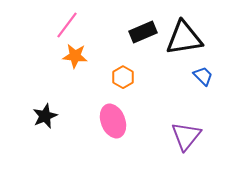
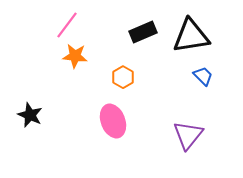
black triangle: moved 7 px right, 2 px up
black star: moved 15 px left, 1 px up; rotated 25 degrees counterclockwise
purple triangle: moved 2 px right, 1 px up
